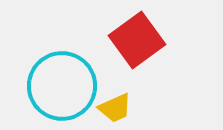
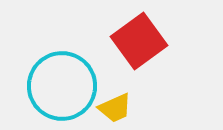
red square: moved 2 px right, 1 px down
